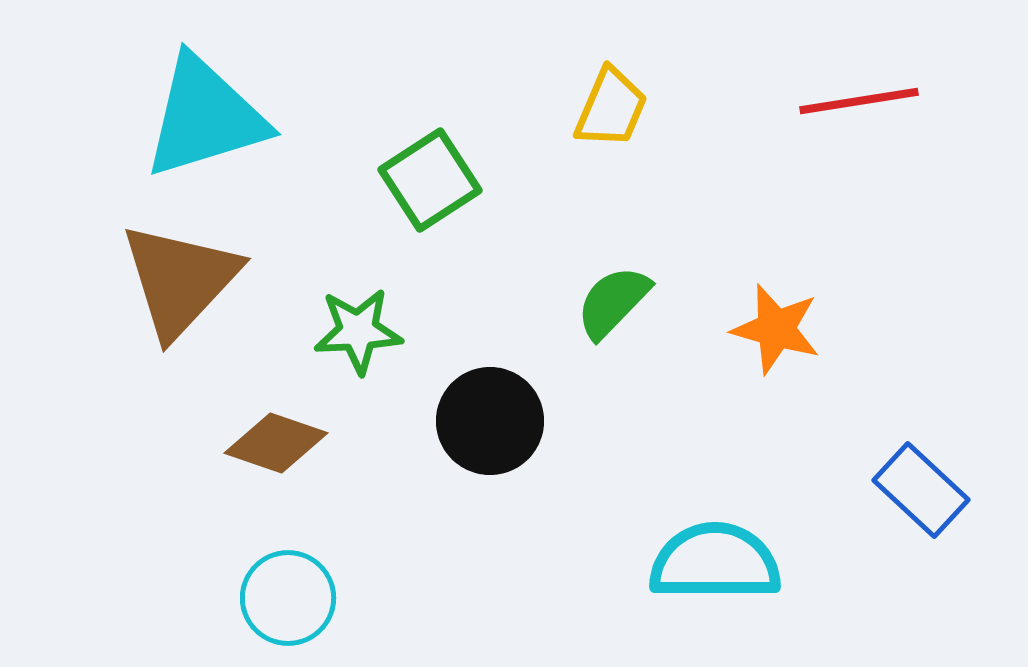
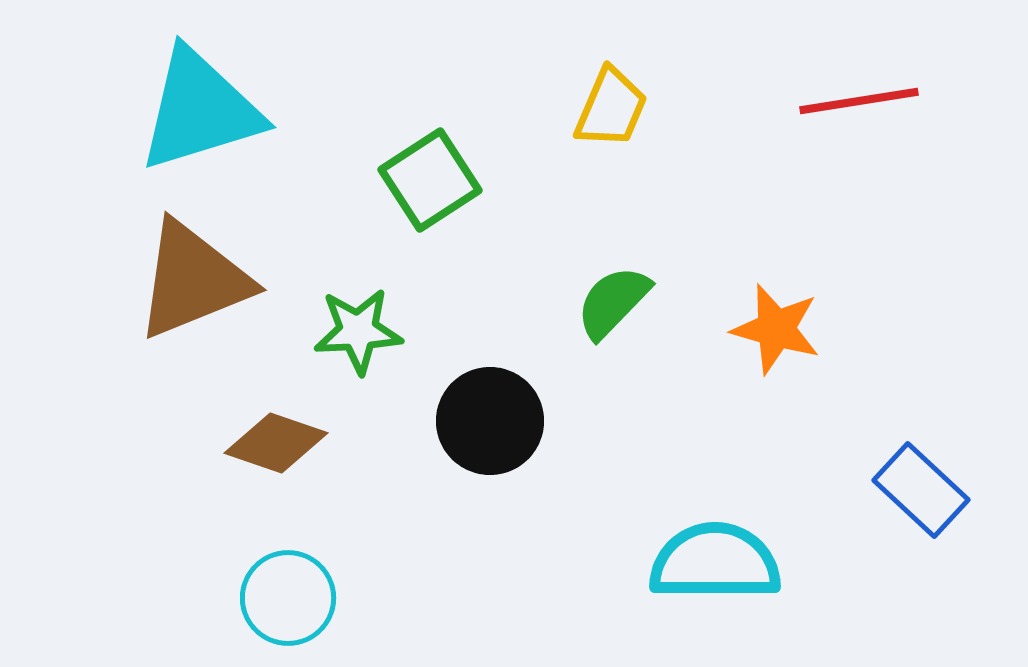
cyan triangle: moved 5 px left, 7 px up
brown triangle: moved 13 px right; rotated 25 degrees clockwise
